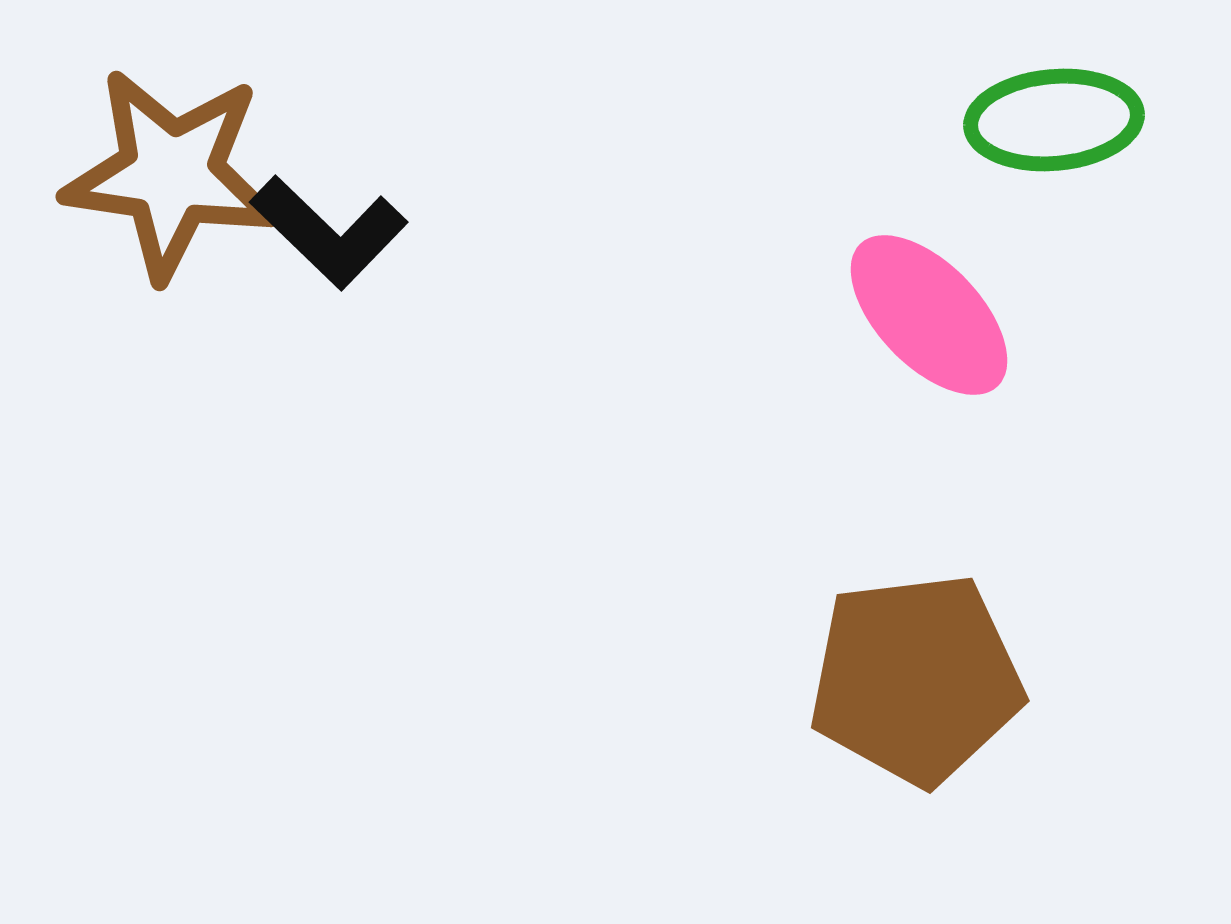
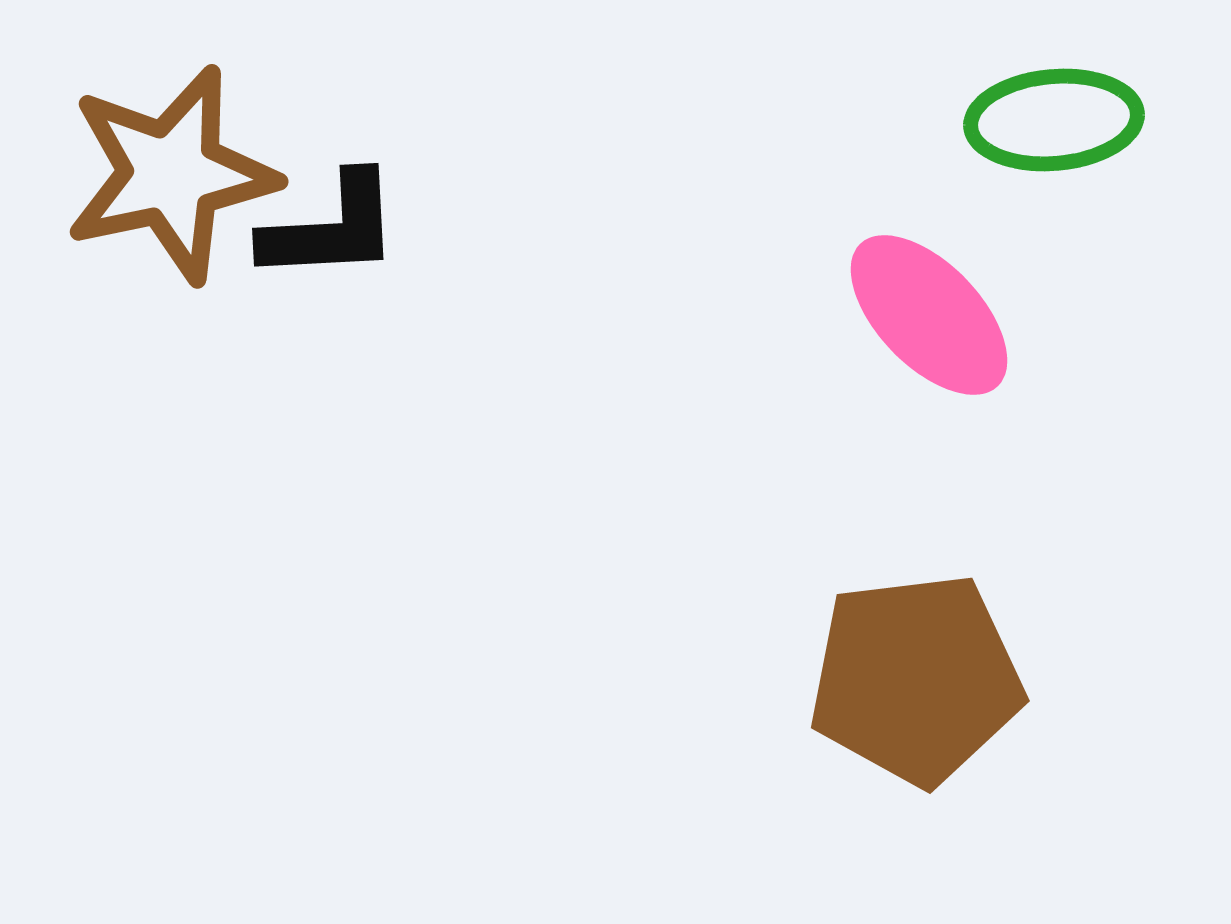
brown star: rotated 20 degrees counterclockwise
black L-shape: moved 2 px right, 4 px up; rotated 47 degrees counterclockwise
